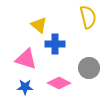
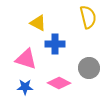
yellow triangle: moved 1 px left, 2 px up; rotated 12 degrees counterclockwise
